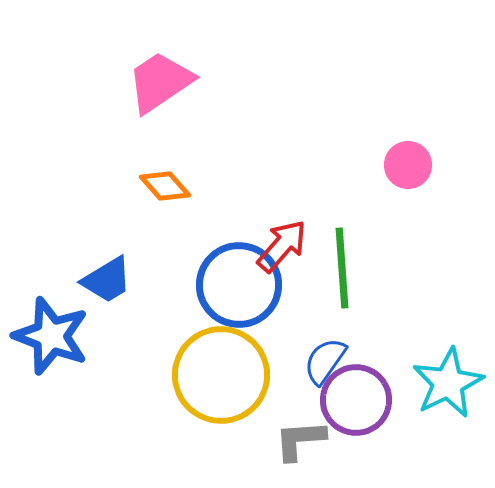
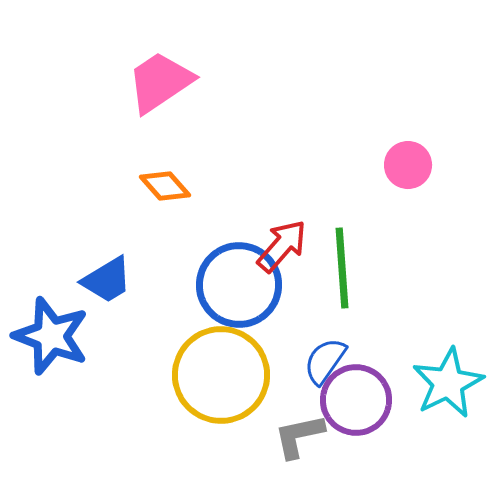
gray L-shape: moved 1 px left, 4 px up; rotated 8 degrees counterclockwise
